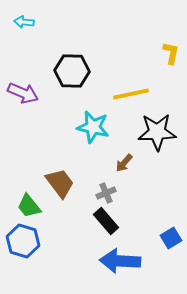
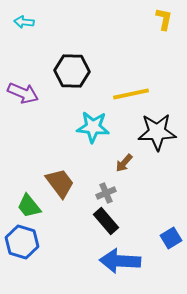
yellow L-shape: moved 7 px left, 34 px up
cyan star: rotated 8 degrees counterclockwise
blue hexagon: moved 1 px left, 1 px down
